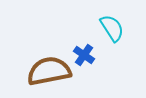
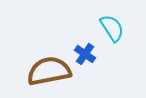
blue cross: moved 1 px right, 1 px up
